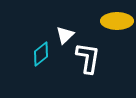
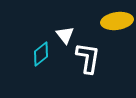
yellow ellipse: rotated 8 degrees counterclockwise
white triangle: rotated 24 degrees counterclockwise
